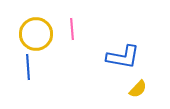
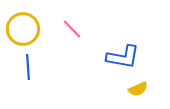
pink line: rotated 40 degrees counterclockwise
yellow circle: moved 13 px left, 5 px up
yellow semicircle: rotated 24 degrees clockwise
